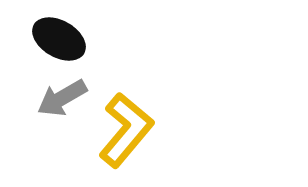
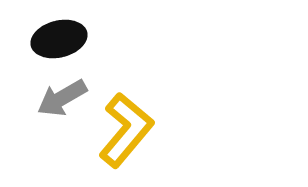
black ellipse: rotated 44 degrees counterclockwise
